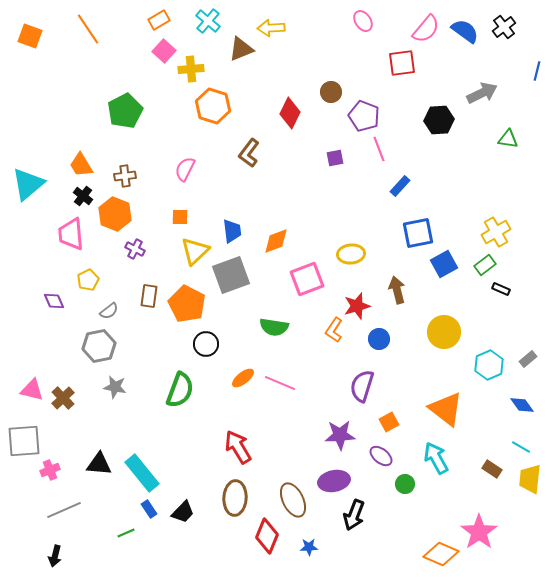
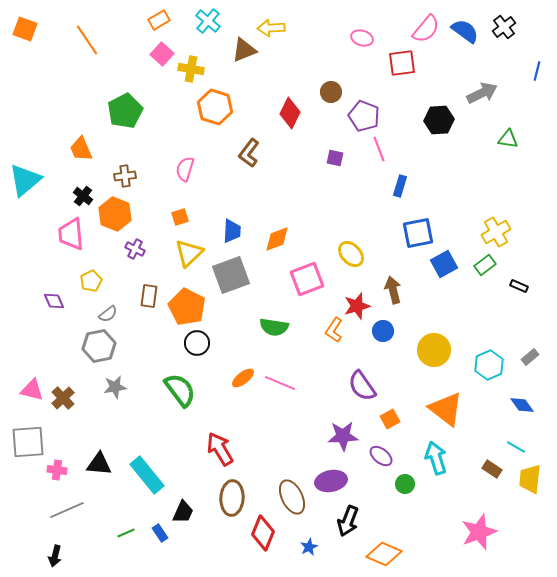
pink ellipse at (363, 21): moved 1 px left, 17 px down; rotated 40 degrees counterclockwise
orange line at (88, 29): moved 1 px left, 11 px down
orange square at (30, 36): moved 5 px left, 7 px up
brown triangle at (241, 49): moved 3 px right, 1 px down
pink square at (164, 51): moved 2 px left, 3 px down
yellow cross at (191, 69): rotated 15 degrees clockwise
orange hexagon at (213, 106): moved 2 px right, 1 px down
purple square at (335, 158): rotated 24 degrees clockwise
orange trapezoid at (81, 165): moved 16 px up; rotated 8 degrees clockwise
pink semicircle at (185, 169): rotated 10 degrees counterclockwise
cyan triangle at (28, 184): moved 3 px left, 4 px up
blue rectangle at (400, 186): rotated 25 degrees counterclockwise
orange square at (180, 217): rotated 18 degrees counterclockwise
blue trapezoid at (232, 231): rotated 10 degrees clockwise
orange diamond at (276, 241): moved 1 px right, 2 px up
yellow triangle at (195, 251): moved 6 px left, 2 px down
yellow ellipse at (351, 254): rotated 52 degrees clockwise
yellow pentagon at (88, 280): moved 3 px right, 1 px down
black rectangle at (501, 289): moved 18 px right, 3 px up
brown arrow at (397, 290): moved 4 px left
orange pentagon at (187, 304): moved 3 px down
gray semicircle at (109, 311): moved 1 px left, 3 px down
yellow circle at (444, 332): moved 10 px left, 18 px down
blue circle at (379, 339): moved 4 px right, 8 px up
black circle at (206, 344): moved 9 px left, 1 px up
gray rectangle at (528, 359): moved 2 px right, 2 px up
purple semicircle at (362, 386): rotated 52 degrees counterclockwise
gray star at (115, 387): rotated 20 degrees counterclockwise
green semicircle at (180, 390): rotated 57 degrees counterclockwise
orange square at (389, 422): moved 1 px right, 3 px up
purple star at (340, 435): moved 3 px right, 1 px down
gray square at (24, 441): moved 4 px right, 1 px down
red arrow at (238, 447): moved 18 px left, 2 px down
cyan line at (521, 447): moved 5 px left
cyan arrow at (436, 458): rotated 12 degrees clockwise
pink cross at (50, 470): moved 7 px right; rotated 30 degrees clockwise
cyan rectangle at (142, 473): moved 5 px right, 2 px down
purple ellipse at (334, 481): moved 3 px left
brown ellipse at (235, 498): moved 3 px left
brown ellipse at (293, 500): moved 1 px left, 3 px up
blue rectangle at (149, 509): moved 11 px right, 24 px down
gray line at (64, 510): moved 3 px right
black trapezoid at (183, 512): rotated 20 degrees counterclockwise
black arrow at (354, 515): moved 6 px left, 6 px down
pink star at (479, 532): rotated 15 degrees clockwise
red diamond at (267, 536): moved 4 px left, 3 px up
blue star at (309, 547): rotated 24 degrees counterclockwise
orange diamond at (441, 554): moved 57 px left
